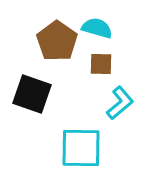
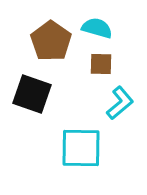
brown pentagon: moved 6 px left
